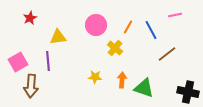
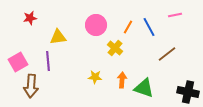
red star: rotated 16 degrees clockwise
blue line: moved 2 px left, 3 px up
